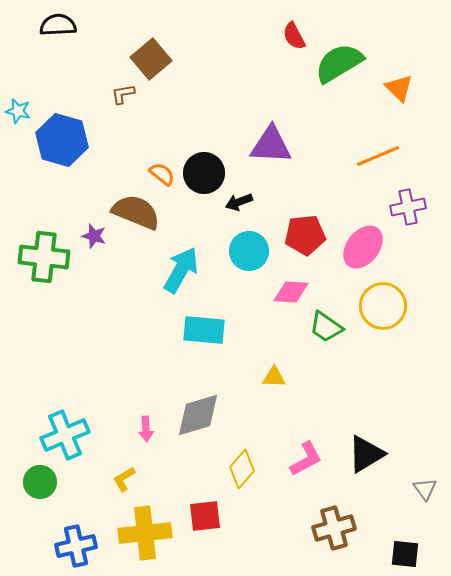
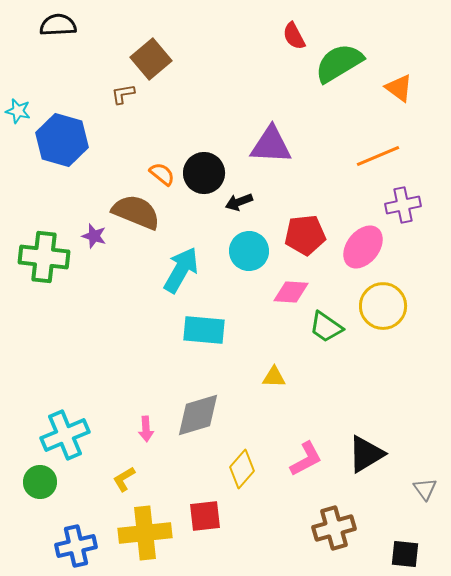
orange triangle: rotated 8 degrees counterclockwise
purple cross: moved 5 px left, 2 px up
